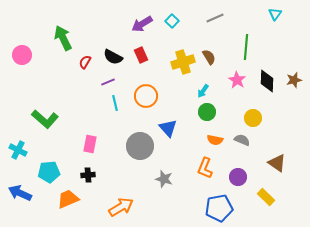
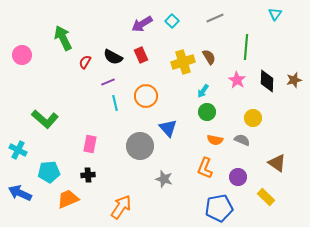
orange arrow: rotated 25 degrees counterclockwise
